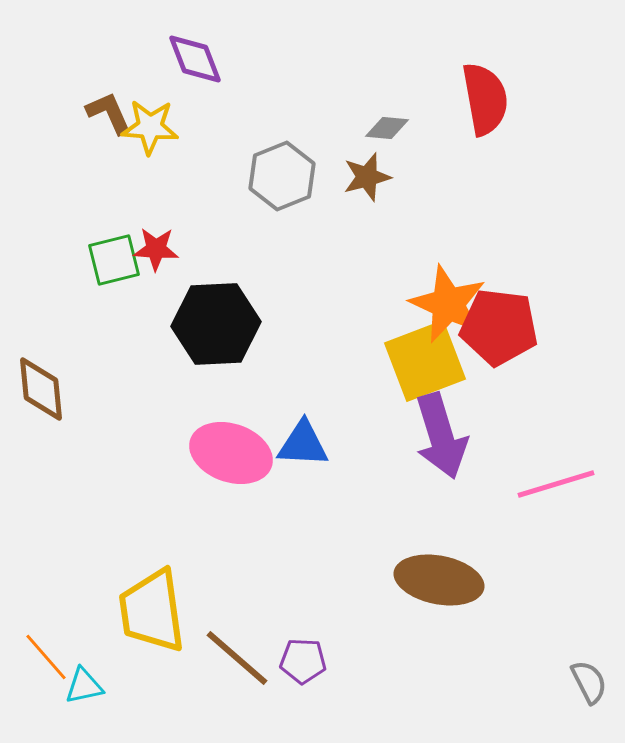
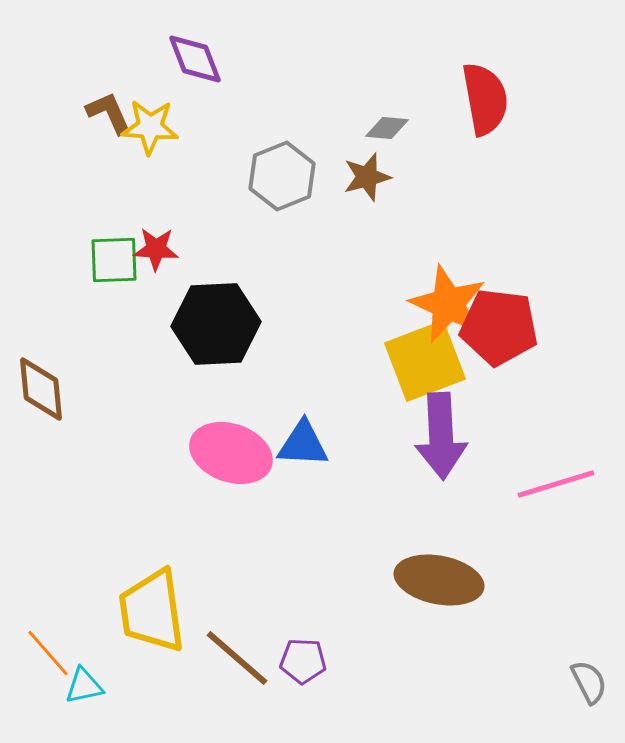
green square: rotated 12 degrees clockwise
purple arrow: rotated 14 degrees clockwise
orange line: moved 2 px right, 4 px up
